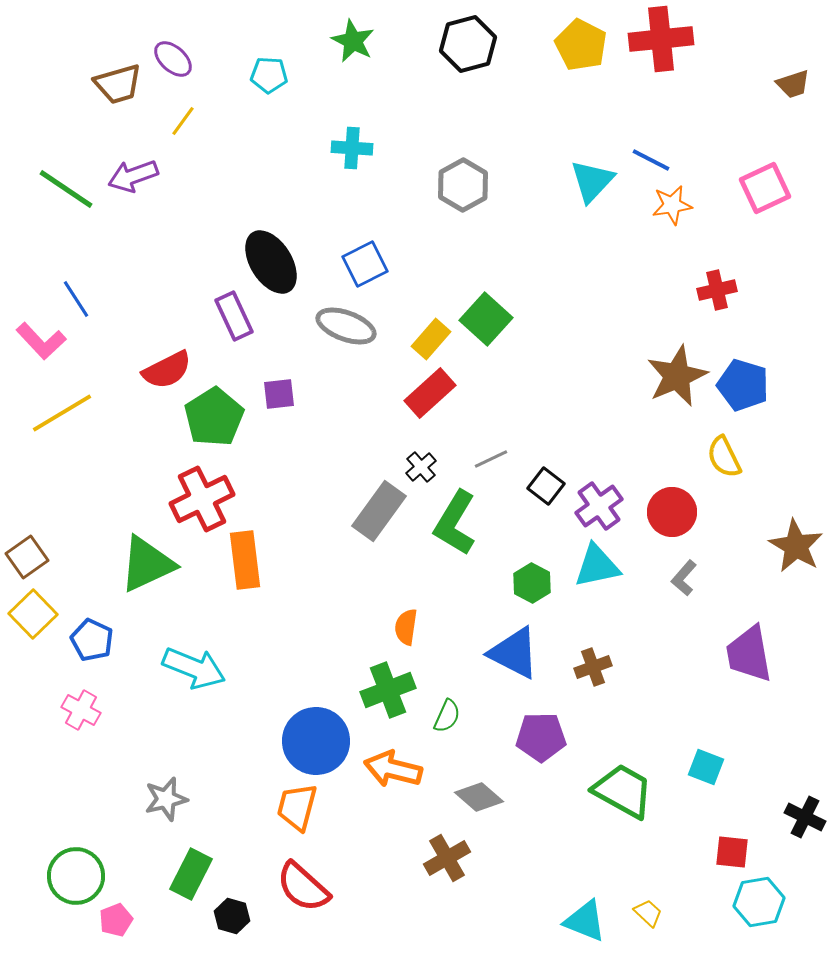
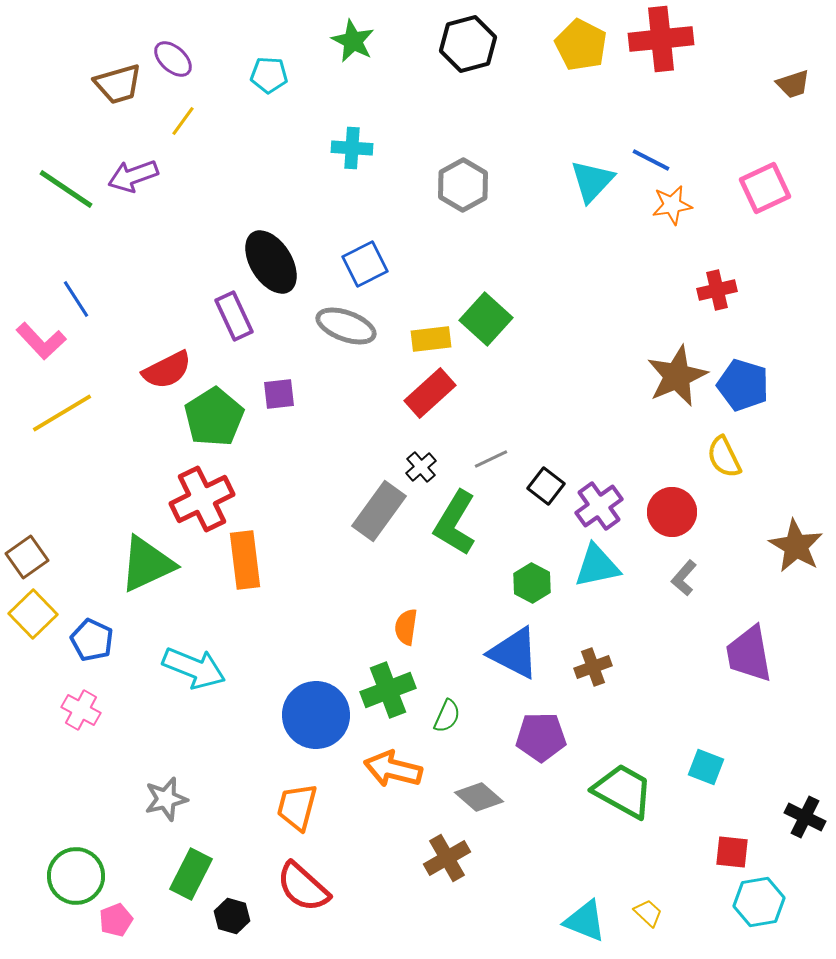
yellow rectangle at (431, 339): rotated 42 degrees clockwise
blue circle at (316, 741): moved 26 px up
